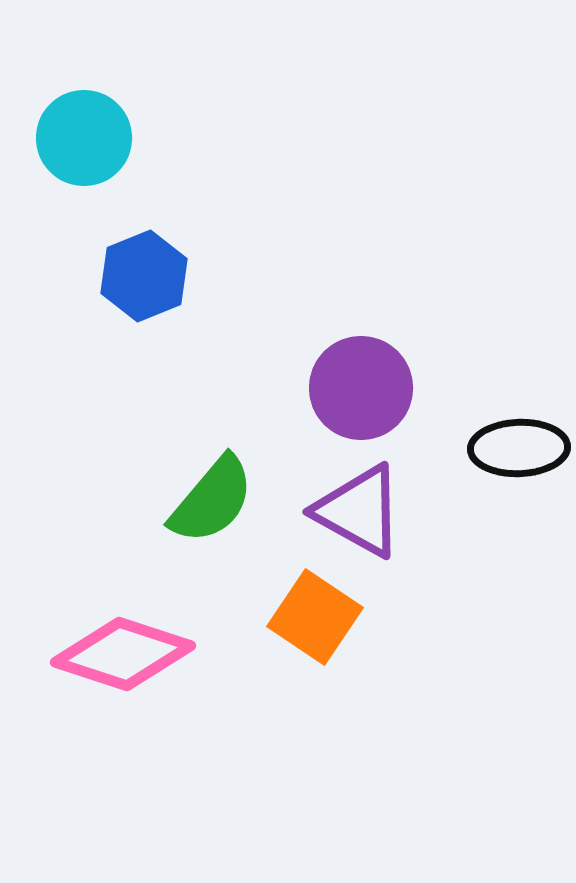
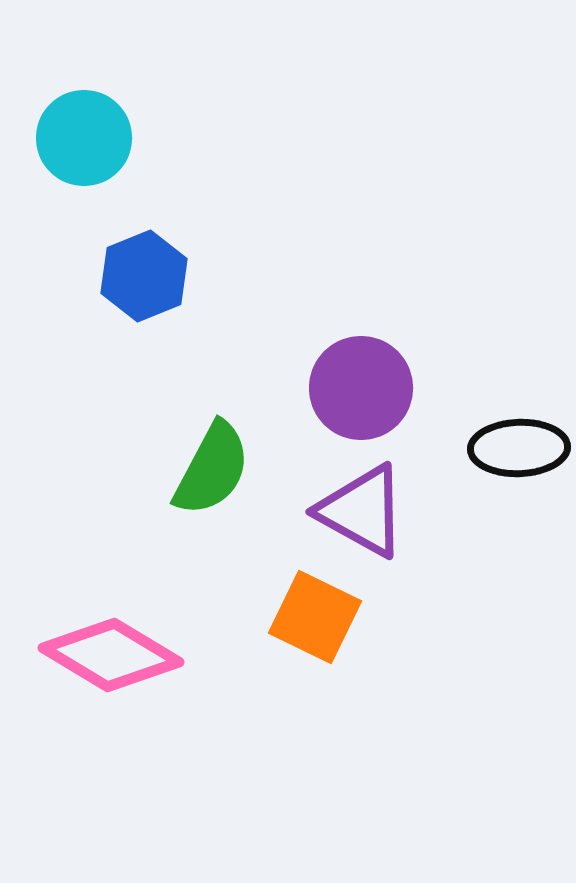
green semicircle: moved 31 px up; rotated 12 degrees counterclockwise
purple triangle: moved 3 px right
orange square: rotated 8 degrees counterclockwise
pink diamond: moved 12 px left, 1 px down; rotated 13 degrees clockwise
